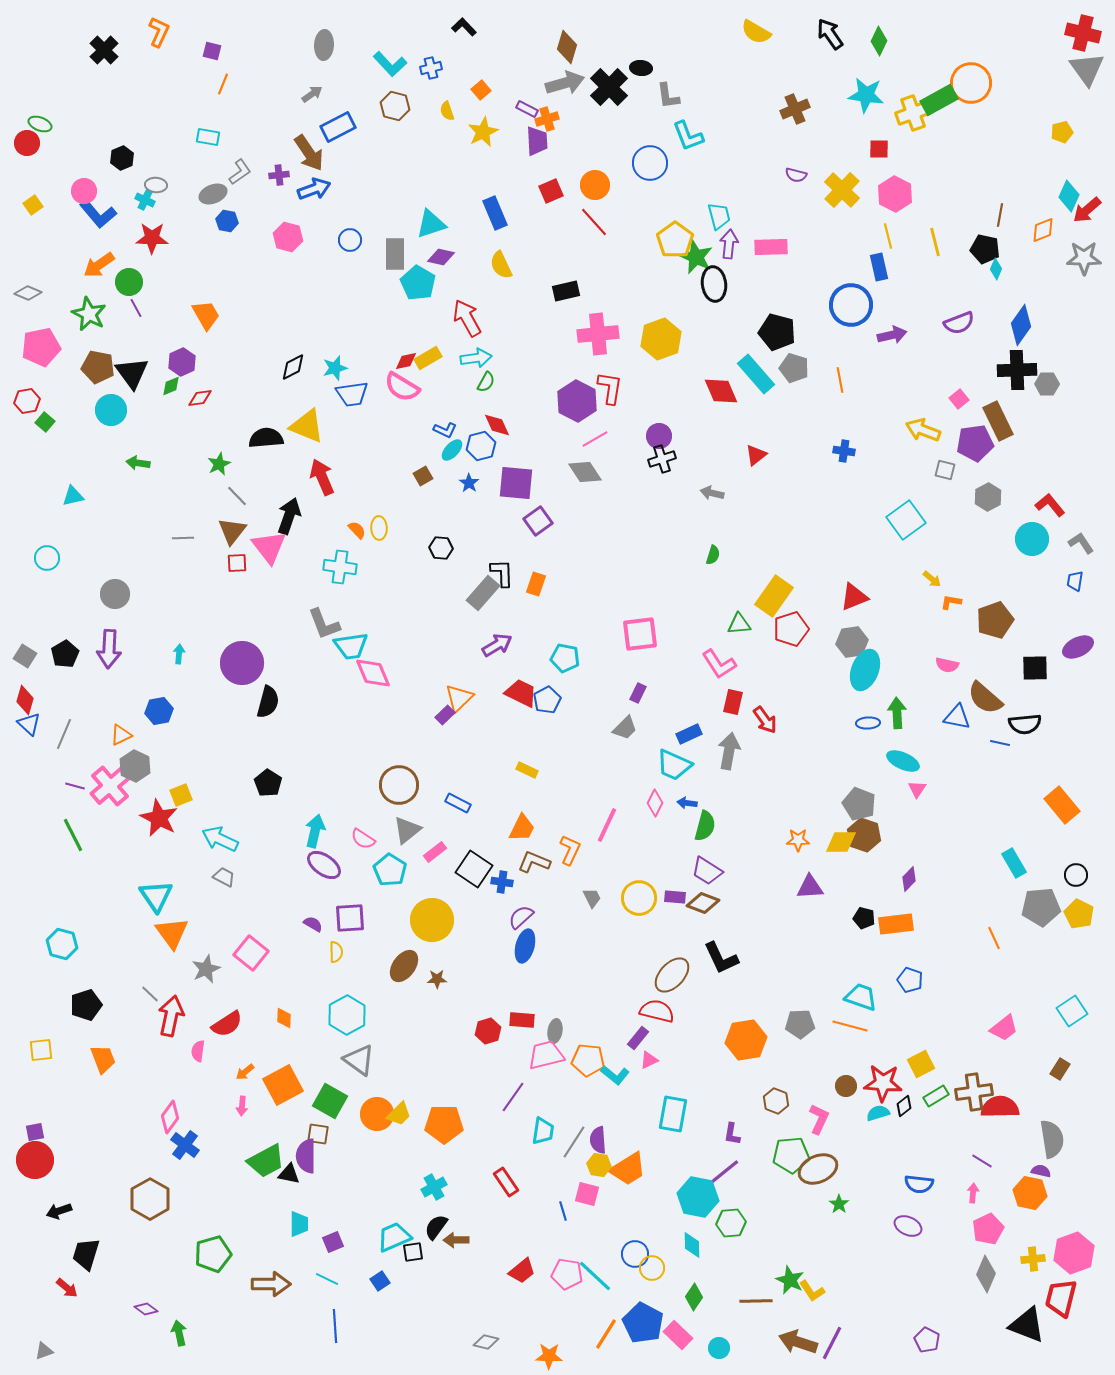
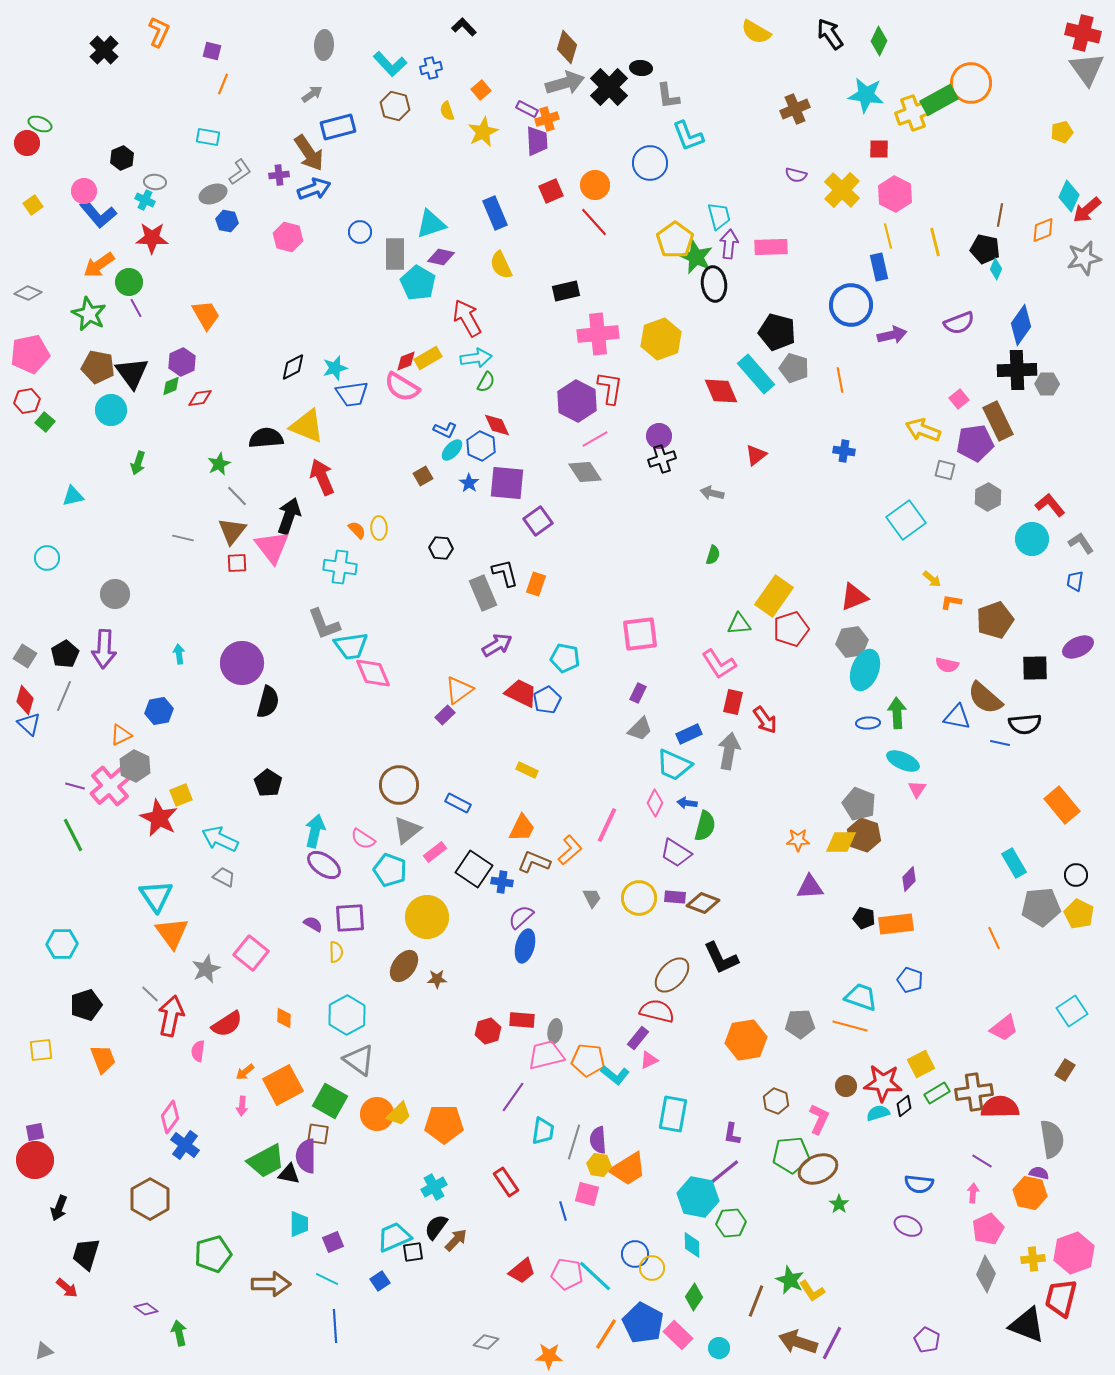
blue rectangle at (338, 127): rotated 12 degrees clockwise
gray ellipse at (156, 185): moved 1 px left, 3 px up
blue circle at (350, 240): moved 10 px right, 8 px up
gray star at (1084, 258): rotated 12 degrees counterclockwise
pink pentagon at (41, 347): moved 11 px left, 7 px down
red diamond at (406, 361): rotated 10 degrees counterclockwise
blue hexagon at (481, 446): rotated 20 degrees counterclockwise
green arrow at (138, 463): rotated 80 degrees counterclockwise
purple square at (516, 483): moved 9 px left
gray line at (183, 538): rotated 15 degrees clockwise
pink triangle at (269, 547): moved 3 px right
black L-shape at (502, 573): moved 3 px right; rotated 12 degrees counterclockwise
gray rectangle at (483, 593): rotated 64 degrees counterclockwise
purple arrow at (109, 649): moved 5 px left
cyan arrow at (179, 654): rotated 12 degrees counterclockwise
orange triangle at (459, 698): moved 8 px up; rotated 8 degrees clockwise
gray trapezoid at (625, 728): moved 15 px right, 1 px down
gray line at (64, 734): moved 38 px up
orange L-shape at (570, 850): rotated 24 degrees clockwise
cyan pentagon at (390, 870): rotated 12 degrees counterclockwise
purple trapezoid at (707, 871): moved 31 px left, 18 px up
yellow circle at (432, 920): moved 5 px left, 3 px up
cyan hexagon at (62, 944): rotated 16 degrees counterclockwise
brown rectangle at (1060, 1069): moved 5 px right, 1 px down
green rectangle at (936, 1096): moved 1 px right, 3 px up
gray line at (574, 1142): rotated 16 degrees counterclockwise
purple semicircle at (1041, 1171): moved 2 px left, 2 px down
black arrow at (59, 1211): moved 3 px up; rotated 50 degrees counterclockwise
brown arrow at (456, 1240): rotated 135 degrees clockwise
brown line at (756, 1301): rotated 68 degrees counterclockwise
